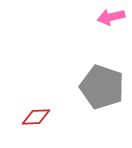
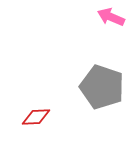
pink arrow: rotated 36 degrees clockwise
